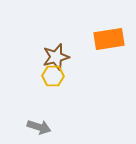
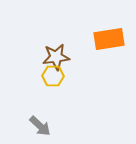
brown star: rotated 8 degrees clockwise
gray arrow: moved 1 px right, 1 px up; rotated 25 degrees clockwise
